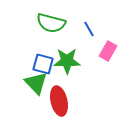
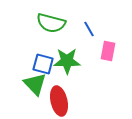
pink rectangle: rotated 18 degrees counterclockwise
green triangle: moved 1 px left, 1 px down
